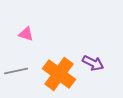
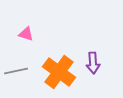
purple arrow: rotated 60 degrees clockwise
orange cross: moved 2 px up
